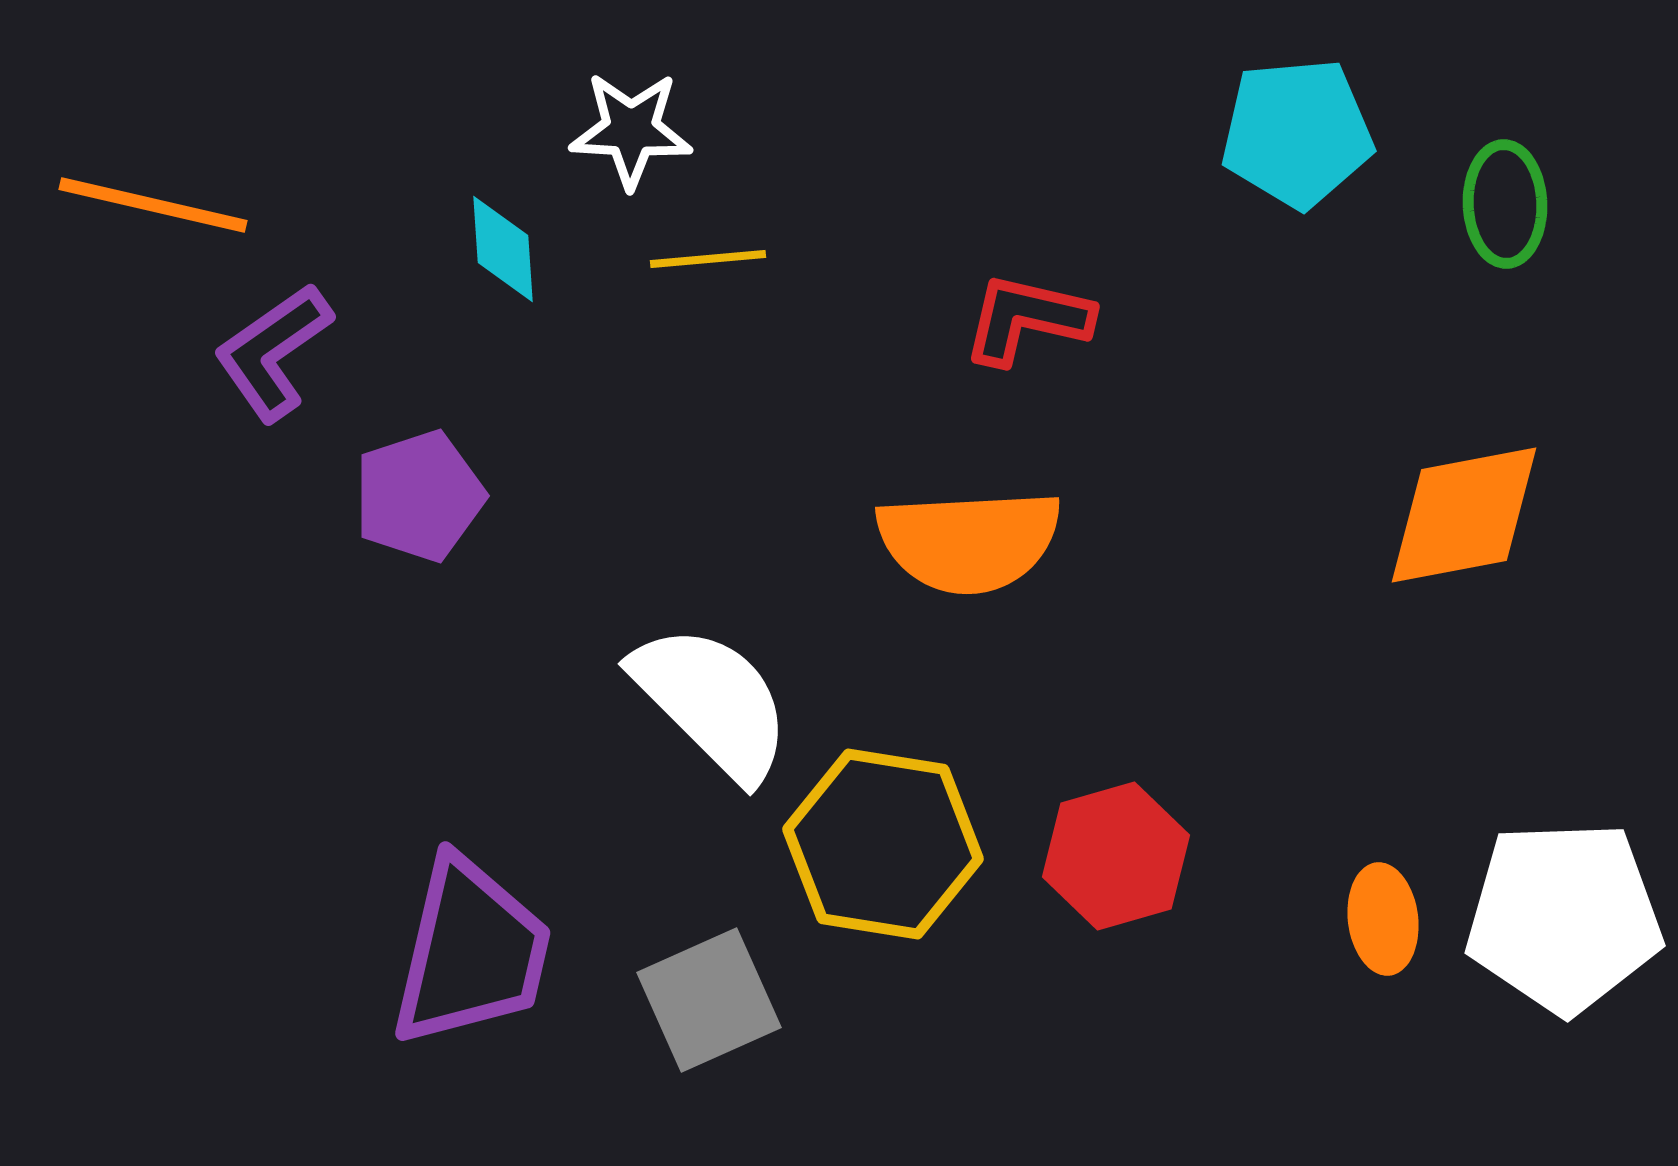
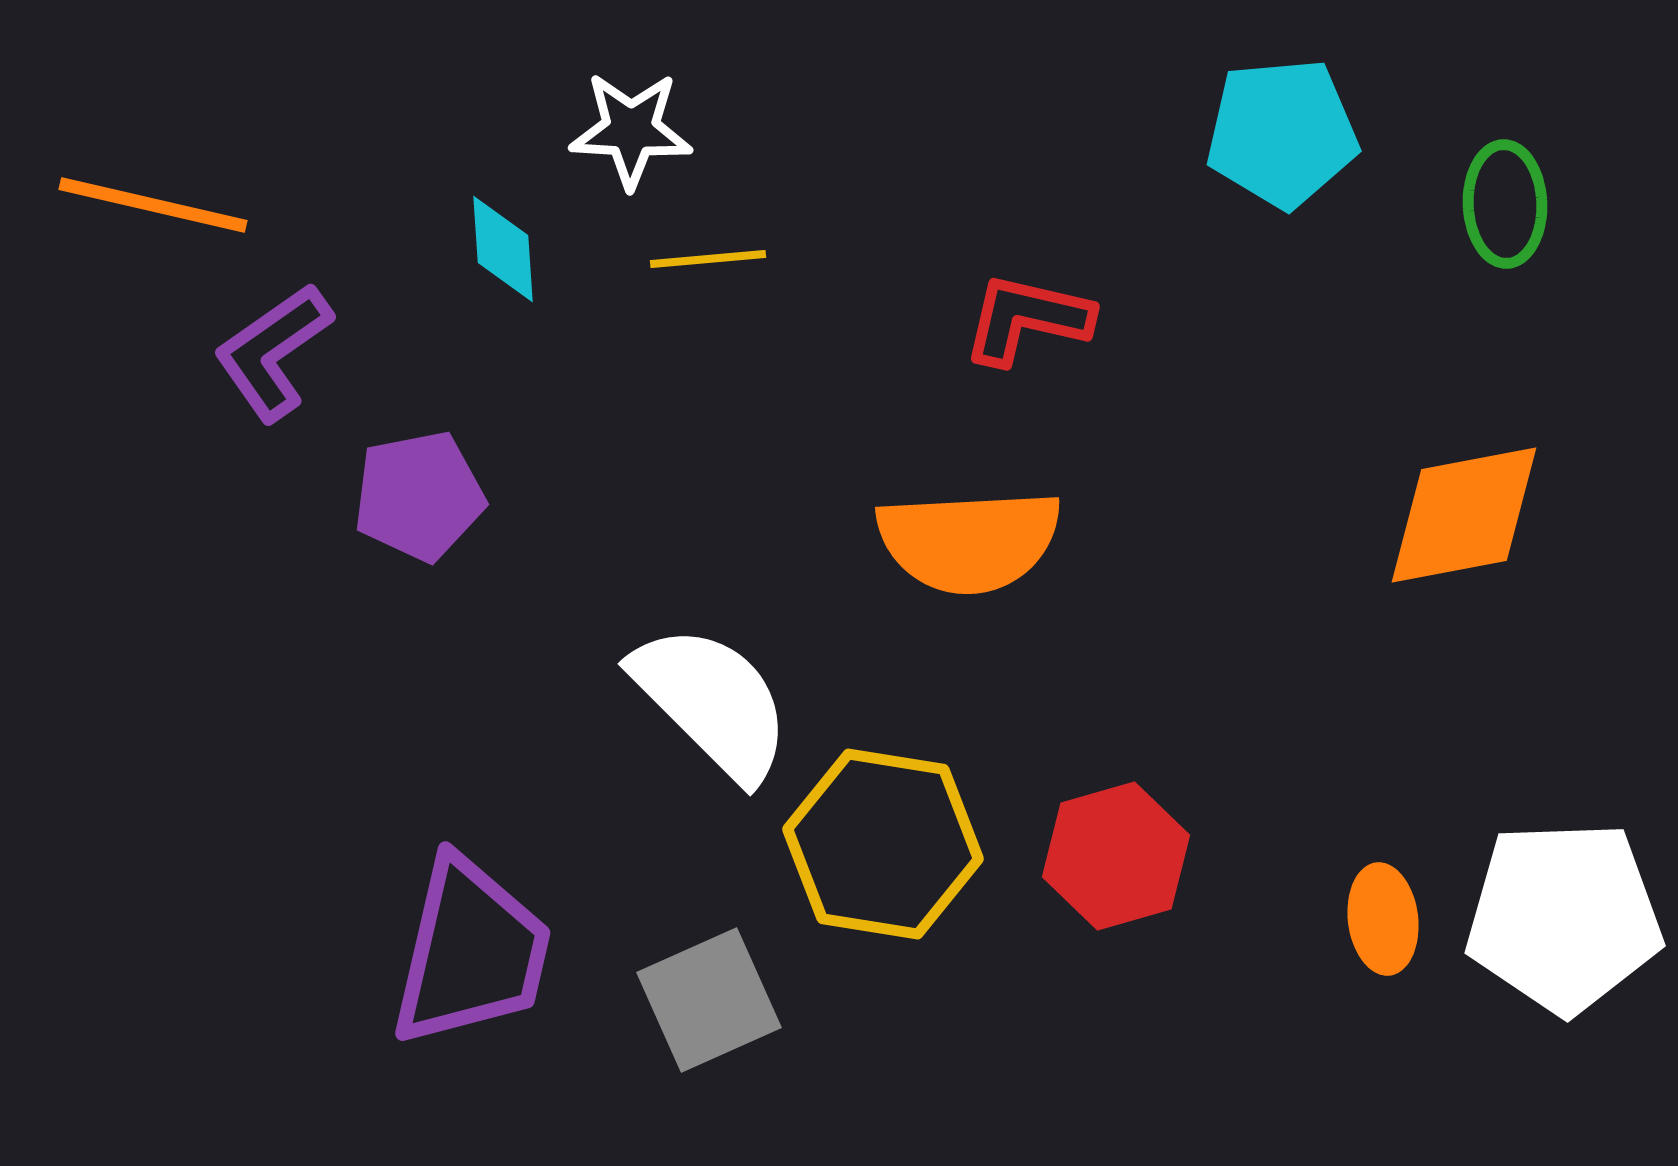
cyan pentagon: moved 15 px left
purple pentagon: rotated 7 degrees clockwise
